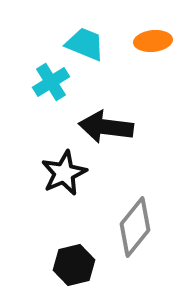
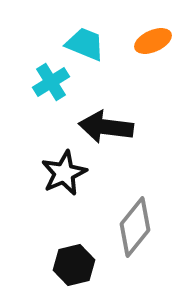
orange ellipse: rotated 18 degrees counterclockwise
